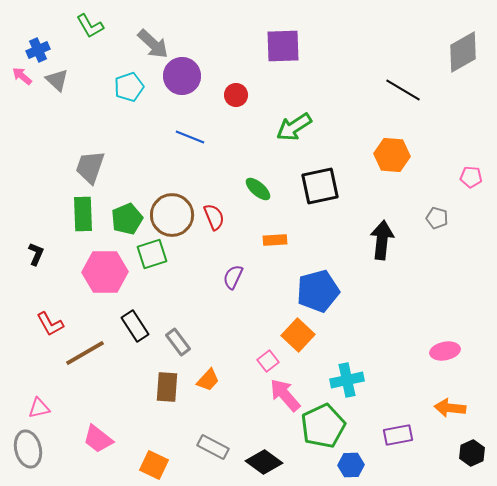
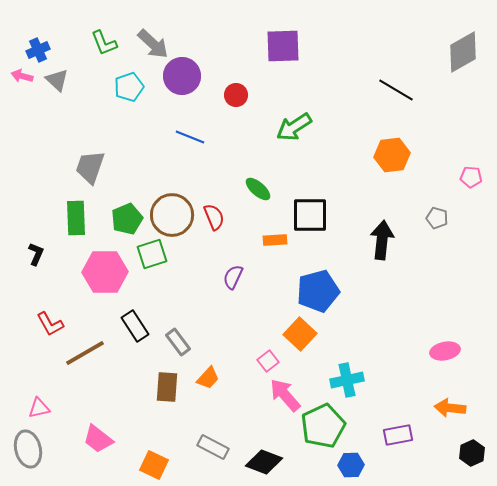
green L-shape at (90, 26): moved 14 px right, 17 px down; rotated 8 degrees clockwise
pink arrow at (22, 76): rotated 25 degrees counterclockwise
black line at (403, 90): moved 7 px left
orange hexagon at (392, 155): rotated 12 degrees counterclockwise
black square at (320, 186): moved 10 px left, 29 px down; rotated 12 degrees clockwise
green rectangle at (83, 214): moved 7 px left, 4 px down
orange square at (298, 335): moved 2 px right, 1 px up
orange trapezoid at (208, 380): moved 2 px up
black diamond at (264, 462): rotated 15 degrees counterclockwise
